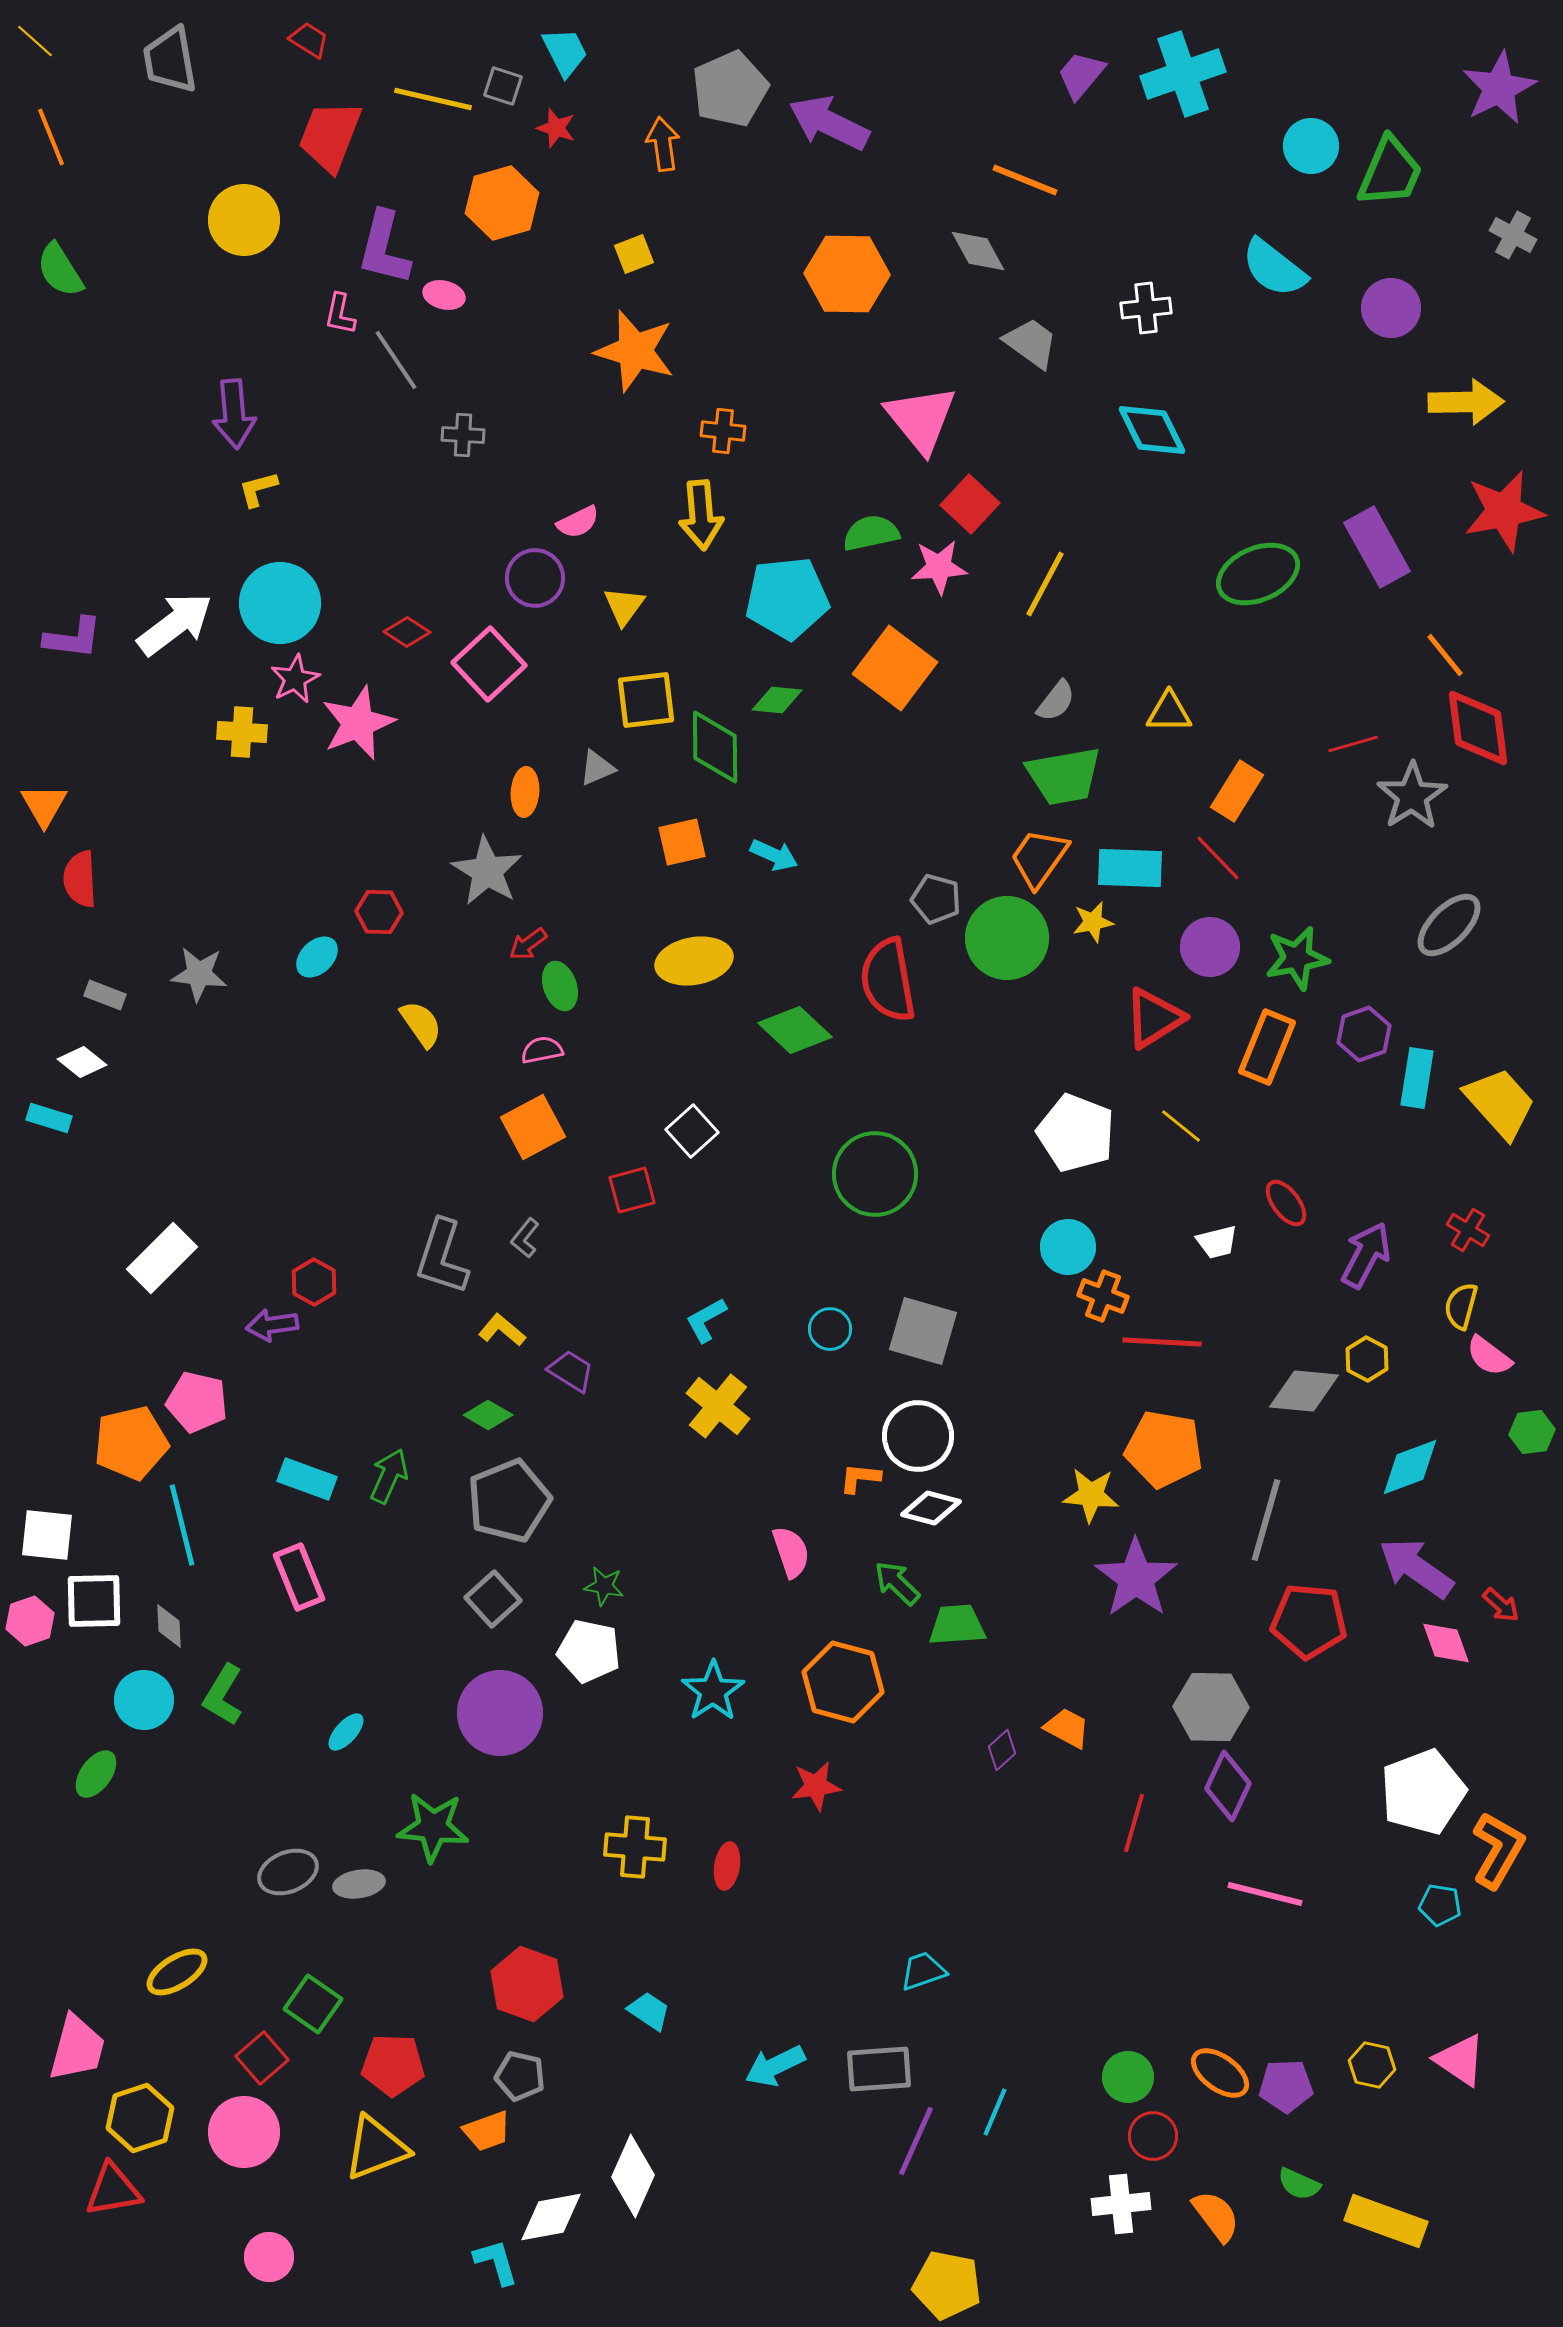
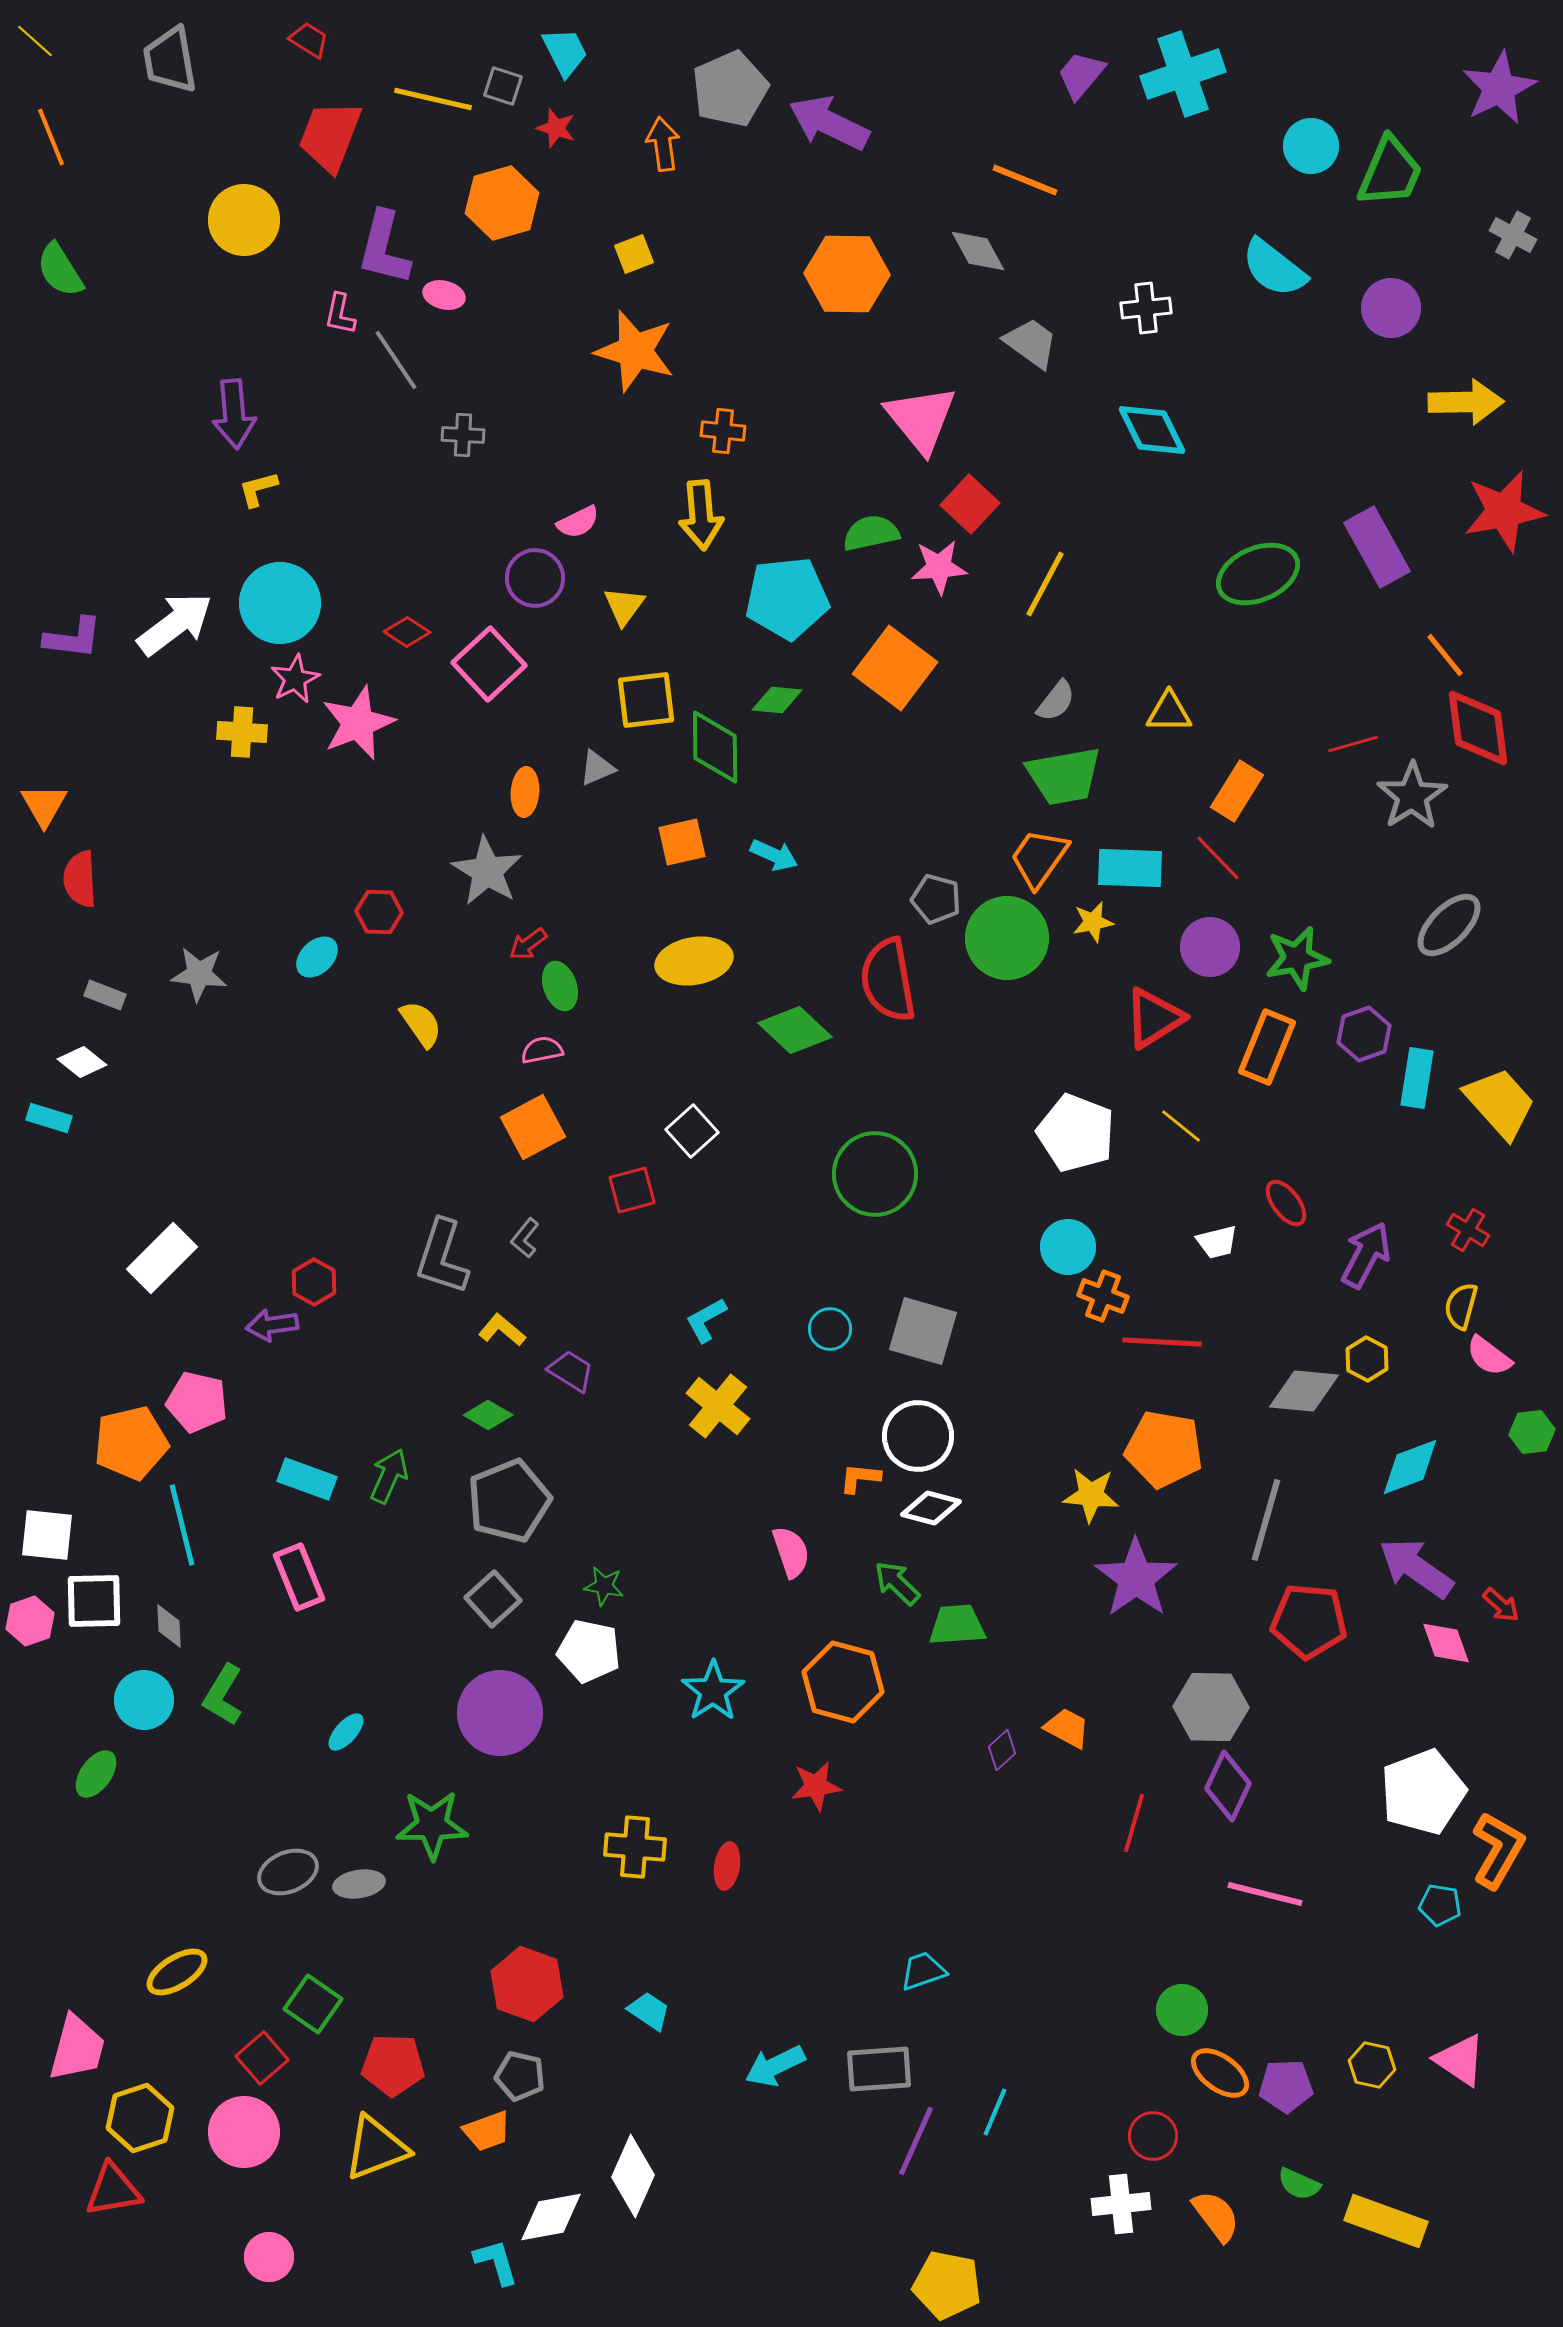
green star at (433, 1827): moved 1 px left, 2 px up; rotated 6 degrees counterclockwise
green circle at (1128, 2077): moved 54 px right, 67 px up
